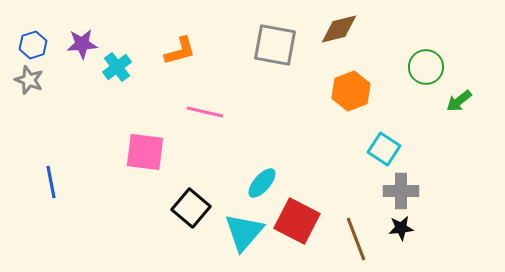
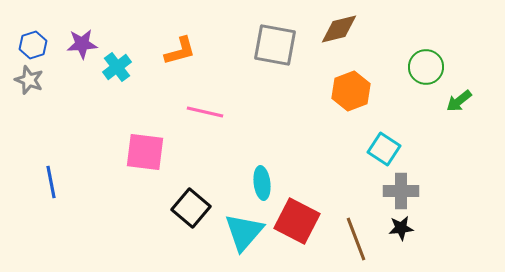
cyan ellipse: rotated 48 degrees counterclockwise
